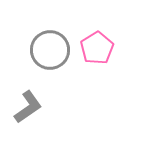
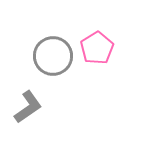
gray circle: moved 3 px right, 6 px down
